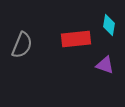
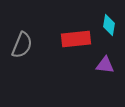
purple triangle: rotated 12 degrees counterclockwise
